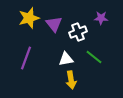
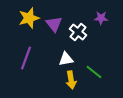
white cross: rotated 30 degrees counterclockwise
green line: moved 15 px down
